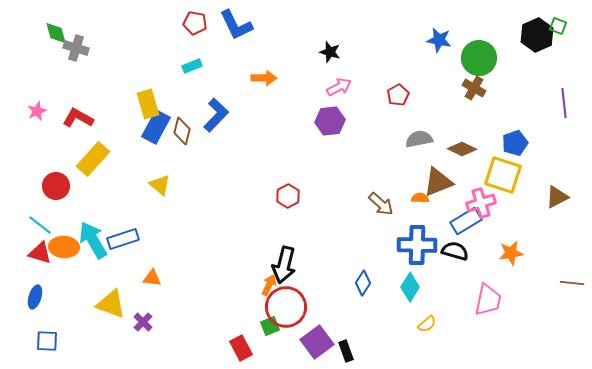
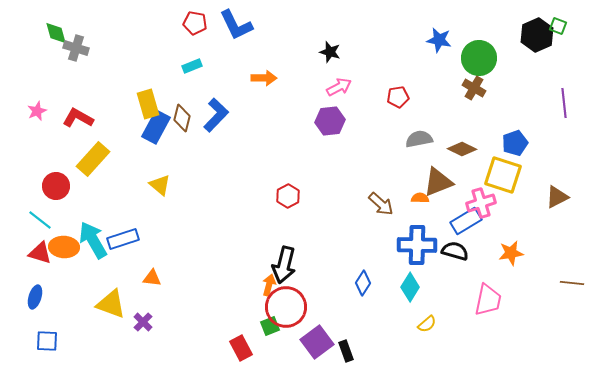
red pentagon at (398, 95): moved 2 px down; rotated 20 degrees clockwise
brown diamond at (182, 131): moved 13 px up
cyan line at (40, 225): moved 5 px up
orange arrow at (269, 285): rotated 10 degrees counterclockwise
